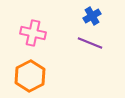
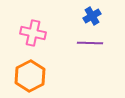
purple line: rotated 20 degrees counterclockwise
